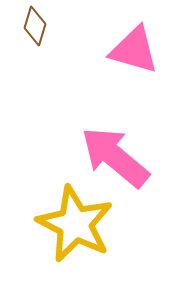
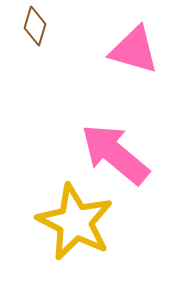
pink arrow: moved 3 px up
yellow star: moved 2 px up
